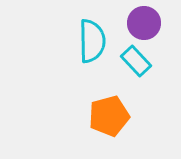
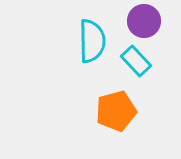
purple circle: moved 2 px up
orange pentagon: moved 7 px right, 5 px up
